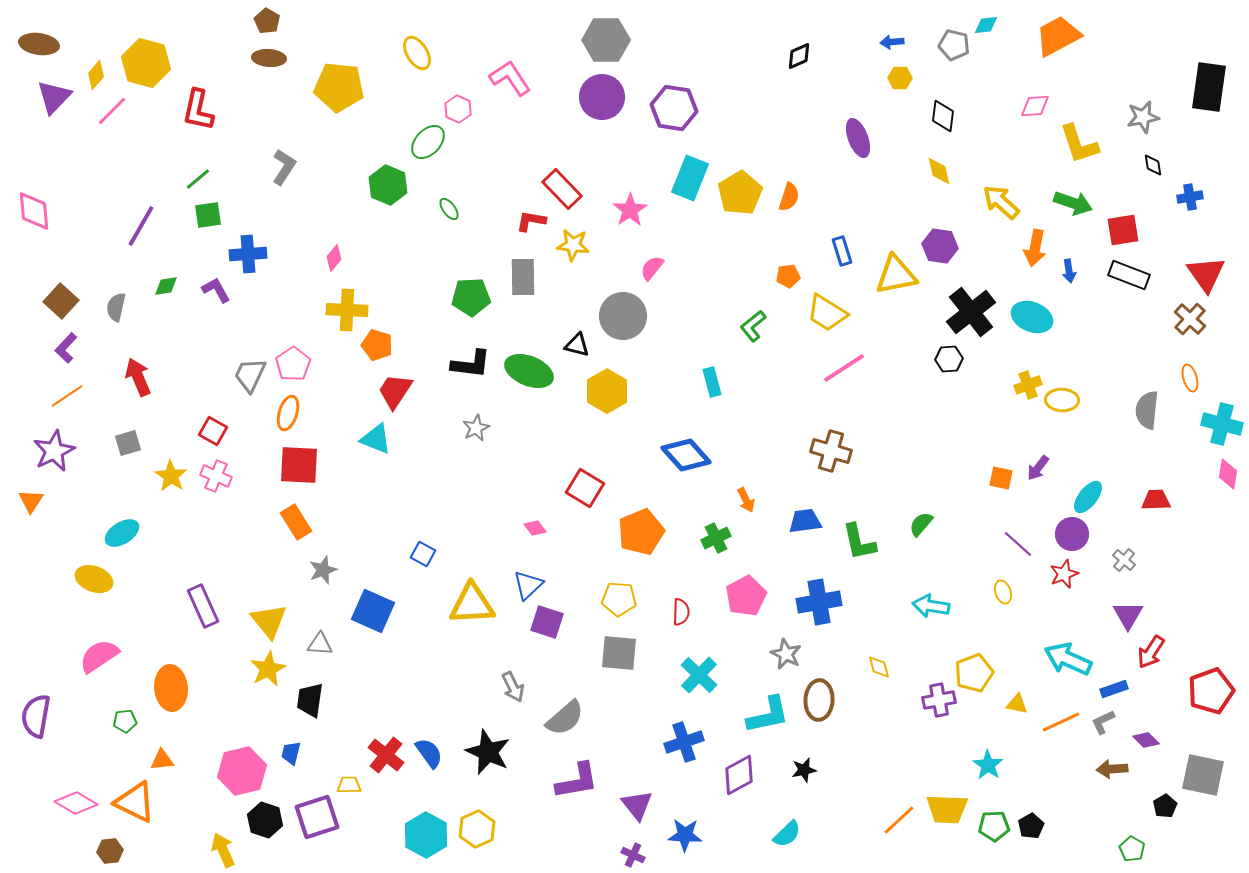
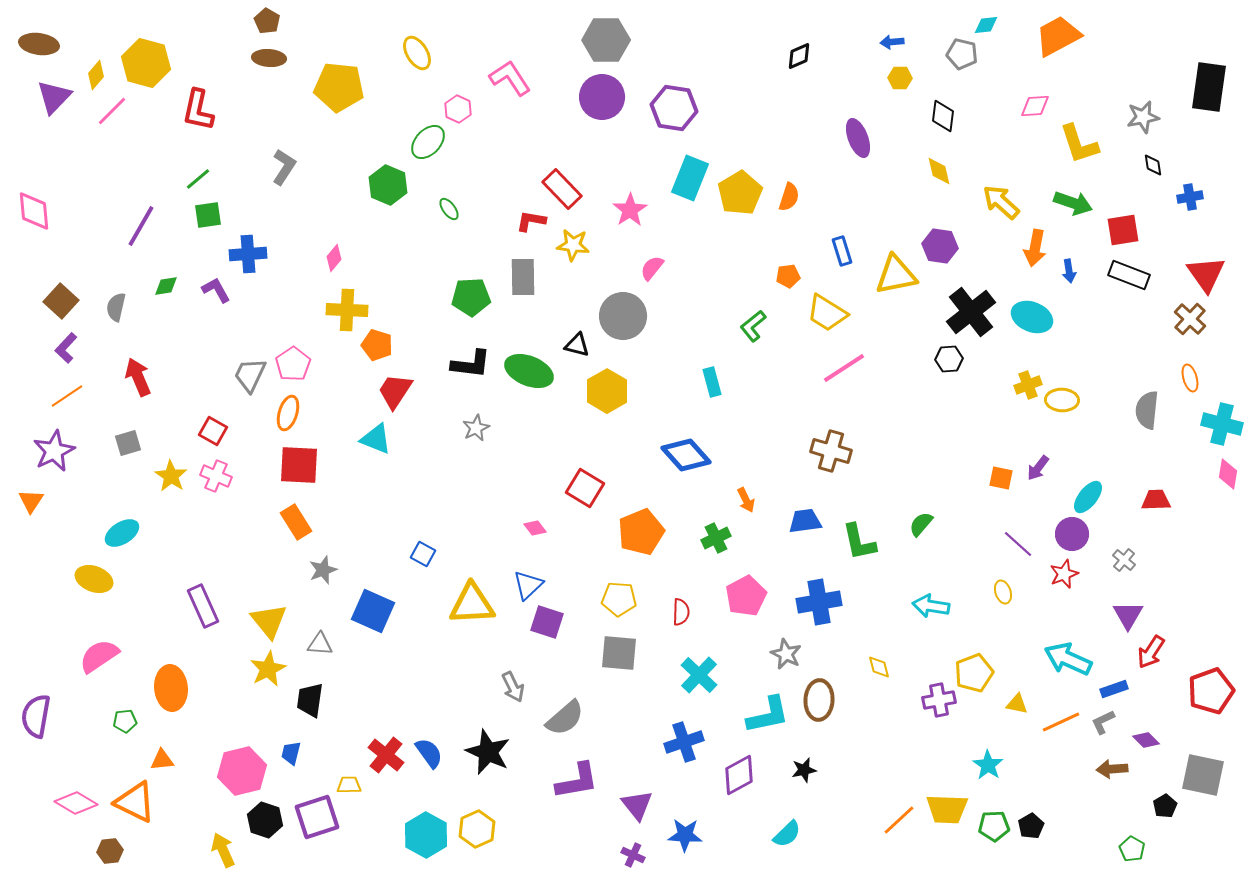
gray pentagon at (954, 45): moved 8 px right, 9 px down
